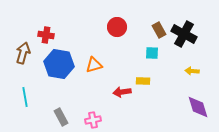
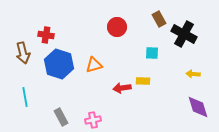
brown rectangle: moved 11 px up
brown arrow: rotated 150 degrees clockwise
blue hexagon: rotated 8 degrees clockwise
yellow arrow: moved 1 px right, 3 px down
red arrow: moved 4 px up
